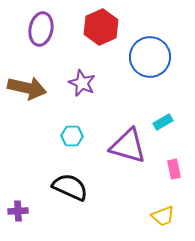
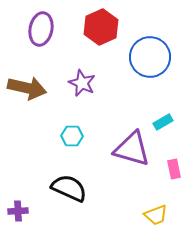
purple triangle: moved 4 px right, 3 px down
black semicircle: moved 1 px left, 1 px down
yellow trapezoid: moved 7 px left, 1 px up
